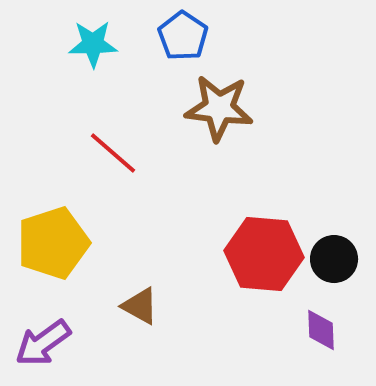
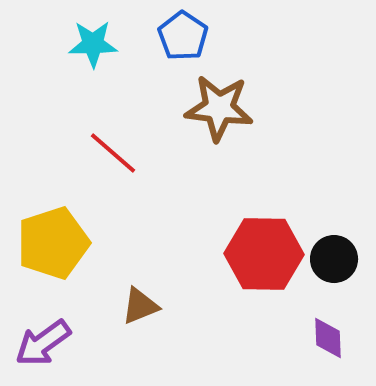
red hexagon: rotated 4 degrees counterclockwise
brown triangle: rotated 51 degrees counterclockwise
purple diamond: moved 7 px right, 8 px down
